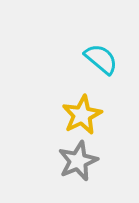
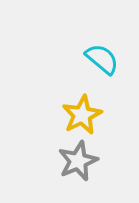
cyan semicircle: moved 1 px right
